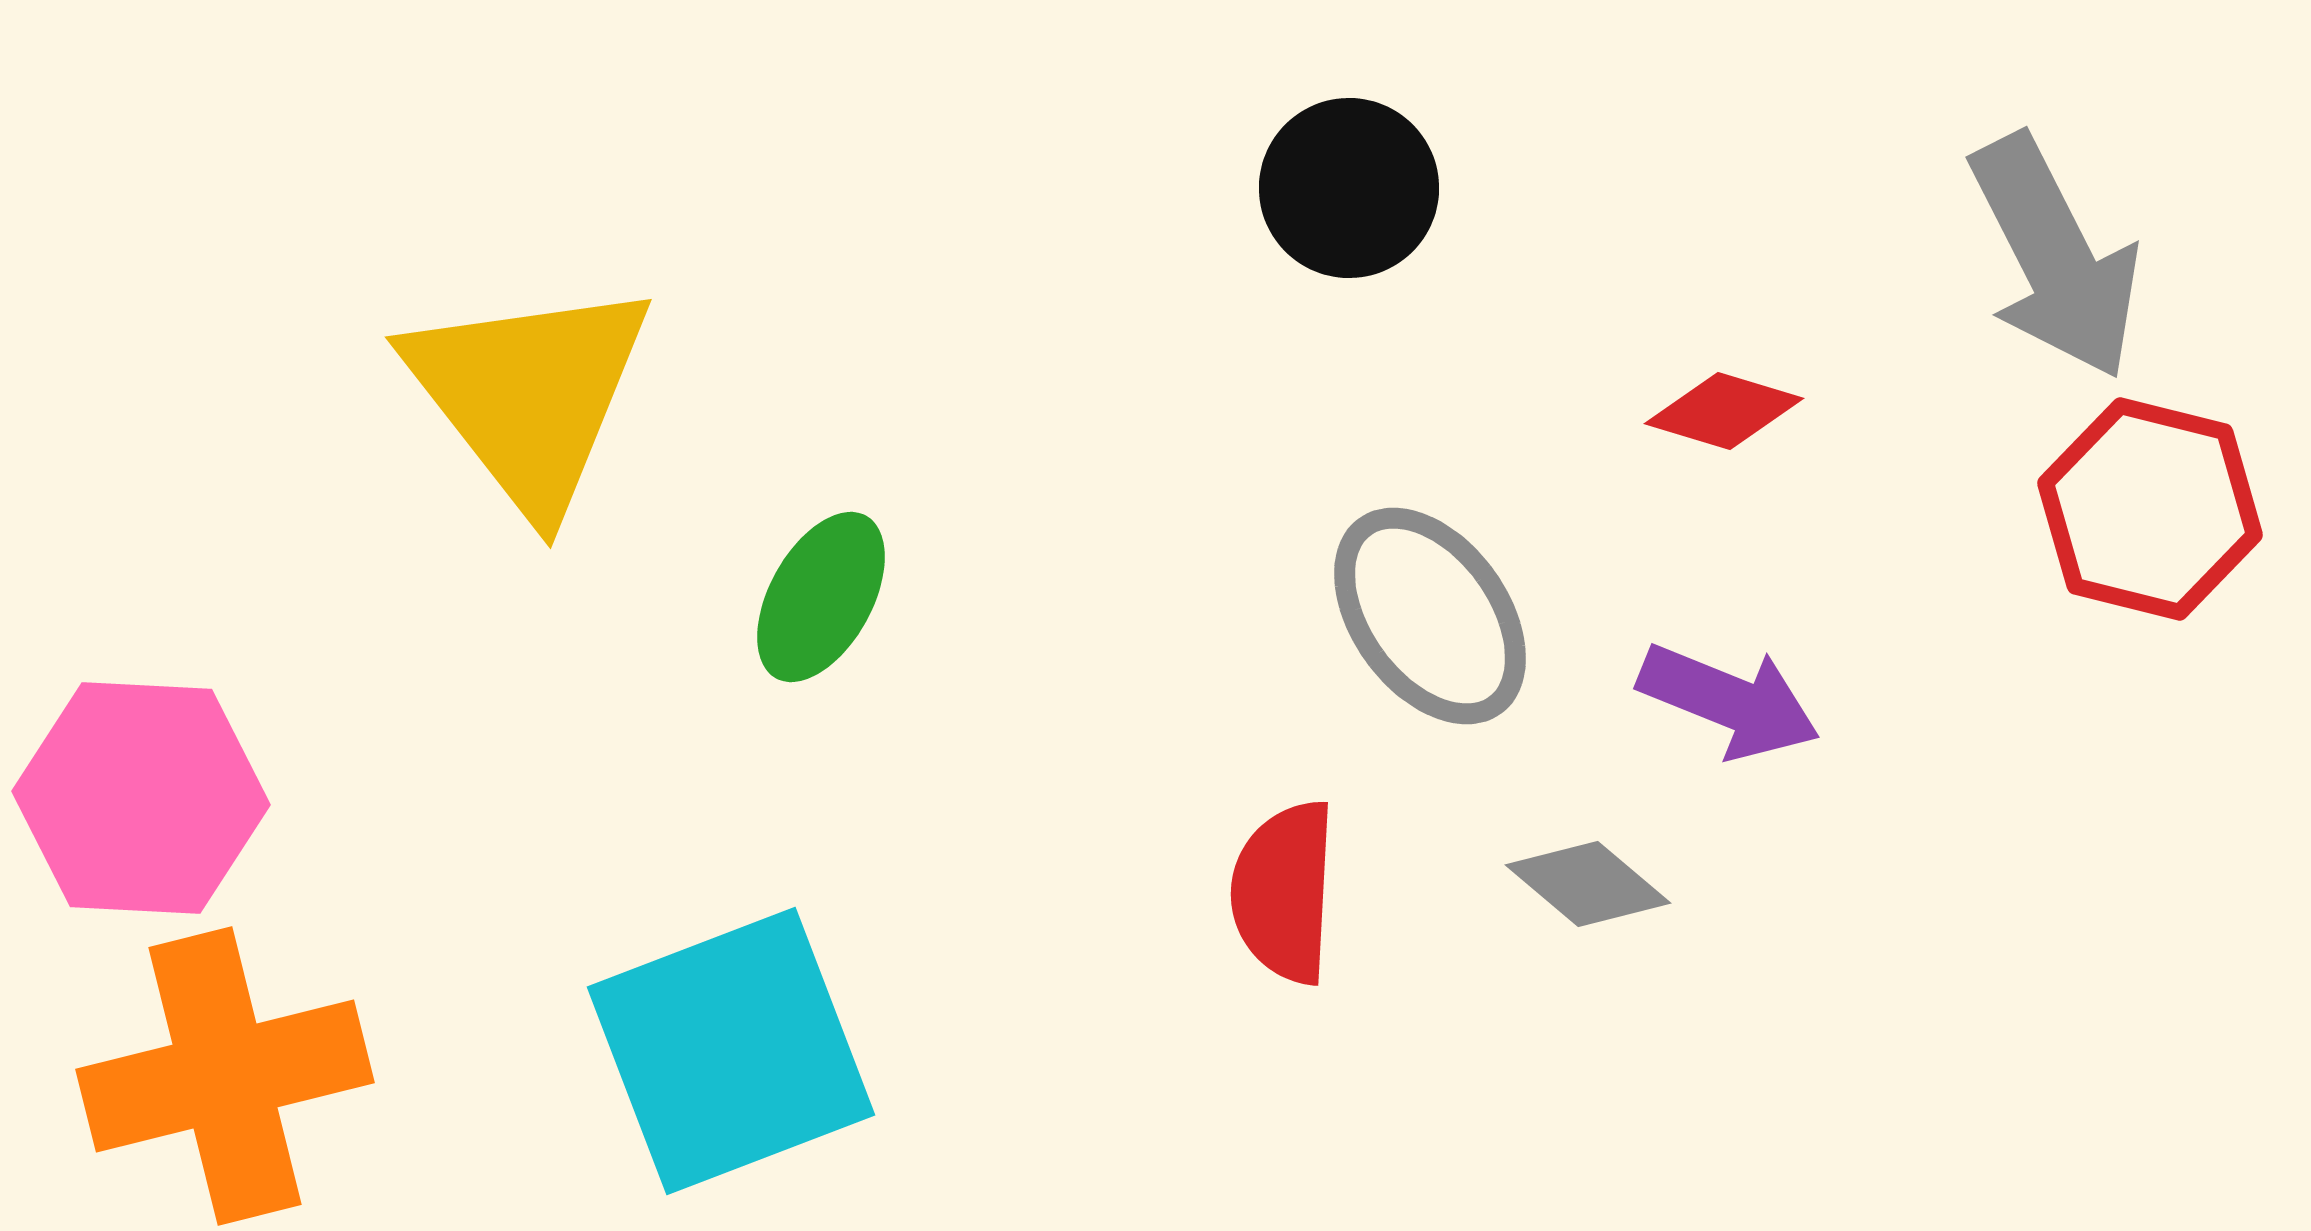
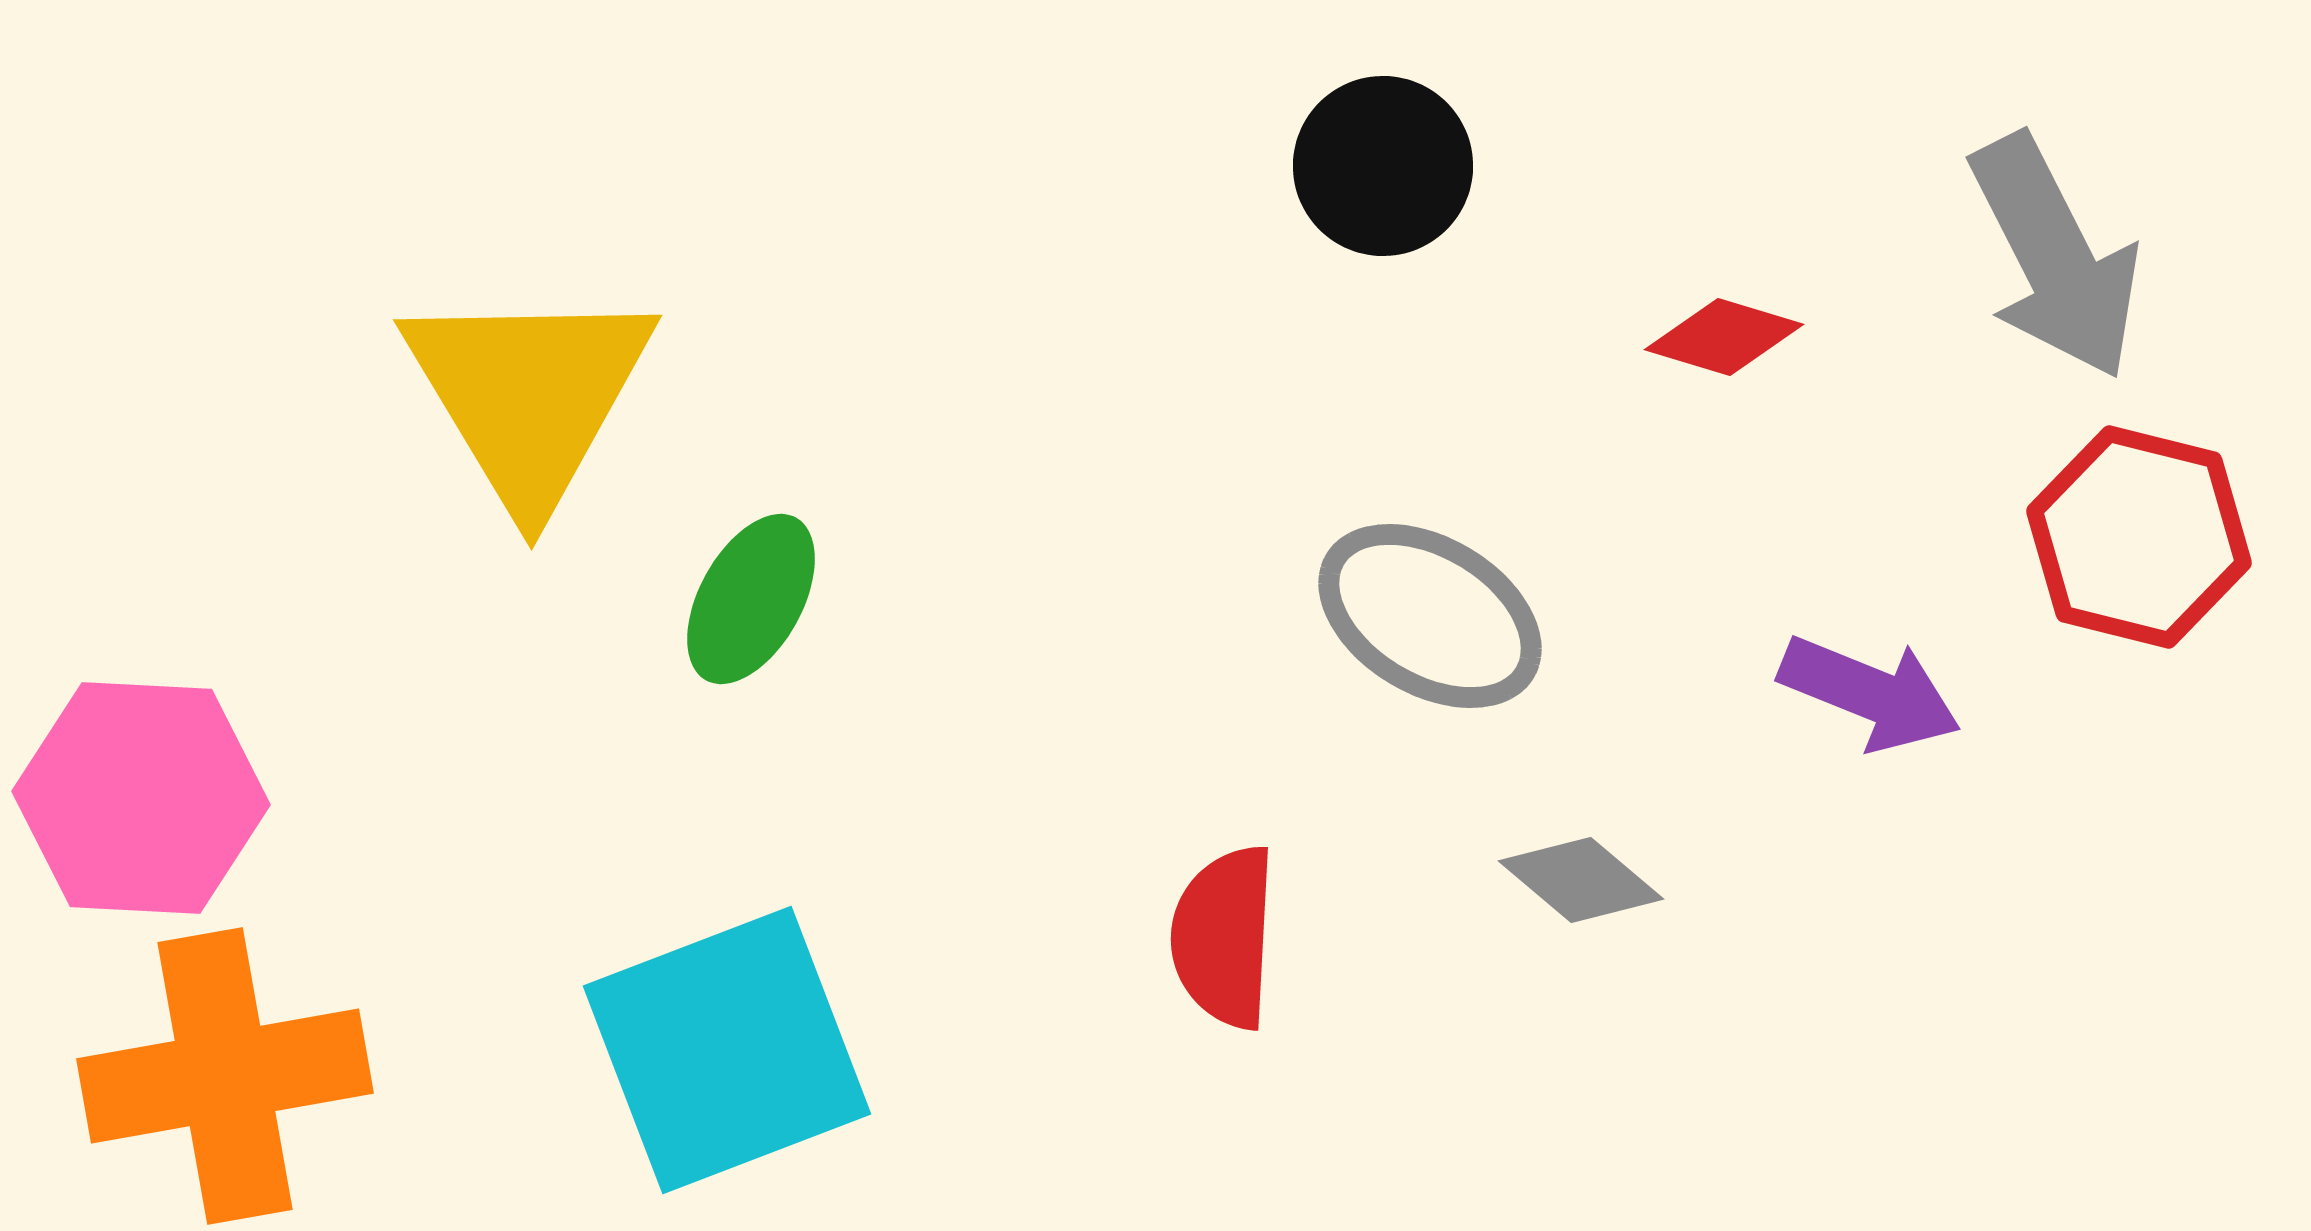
black circle: moved 34 px right, 22 px up
yellow triangle: rotated 7 degrees clockwise
red diamond: moved 74 px up
red hexagon: moved 11 px left, 28 px down
green ellipse: moved 70 px left, 2 px down
gray ellipse: rotated 23 degrees counterclockwise
purple arrow: moved 141 px right, 8 px up
gray diamond: moved 7 px left, 4 px up
red semicircle: moved 60 px left, 45 px down
cyan square: moved 4 px left, 1 px up
orange cross: rotated 4 degrees clockwise
